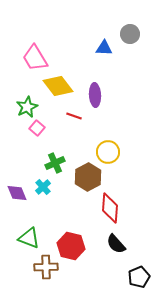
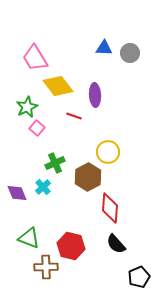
gray circle: moved 19 px down
